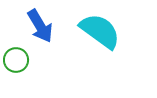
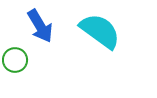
green circle: moved 1 px left
